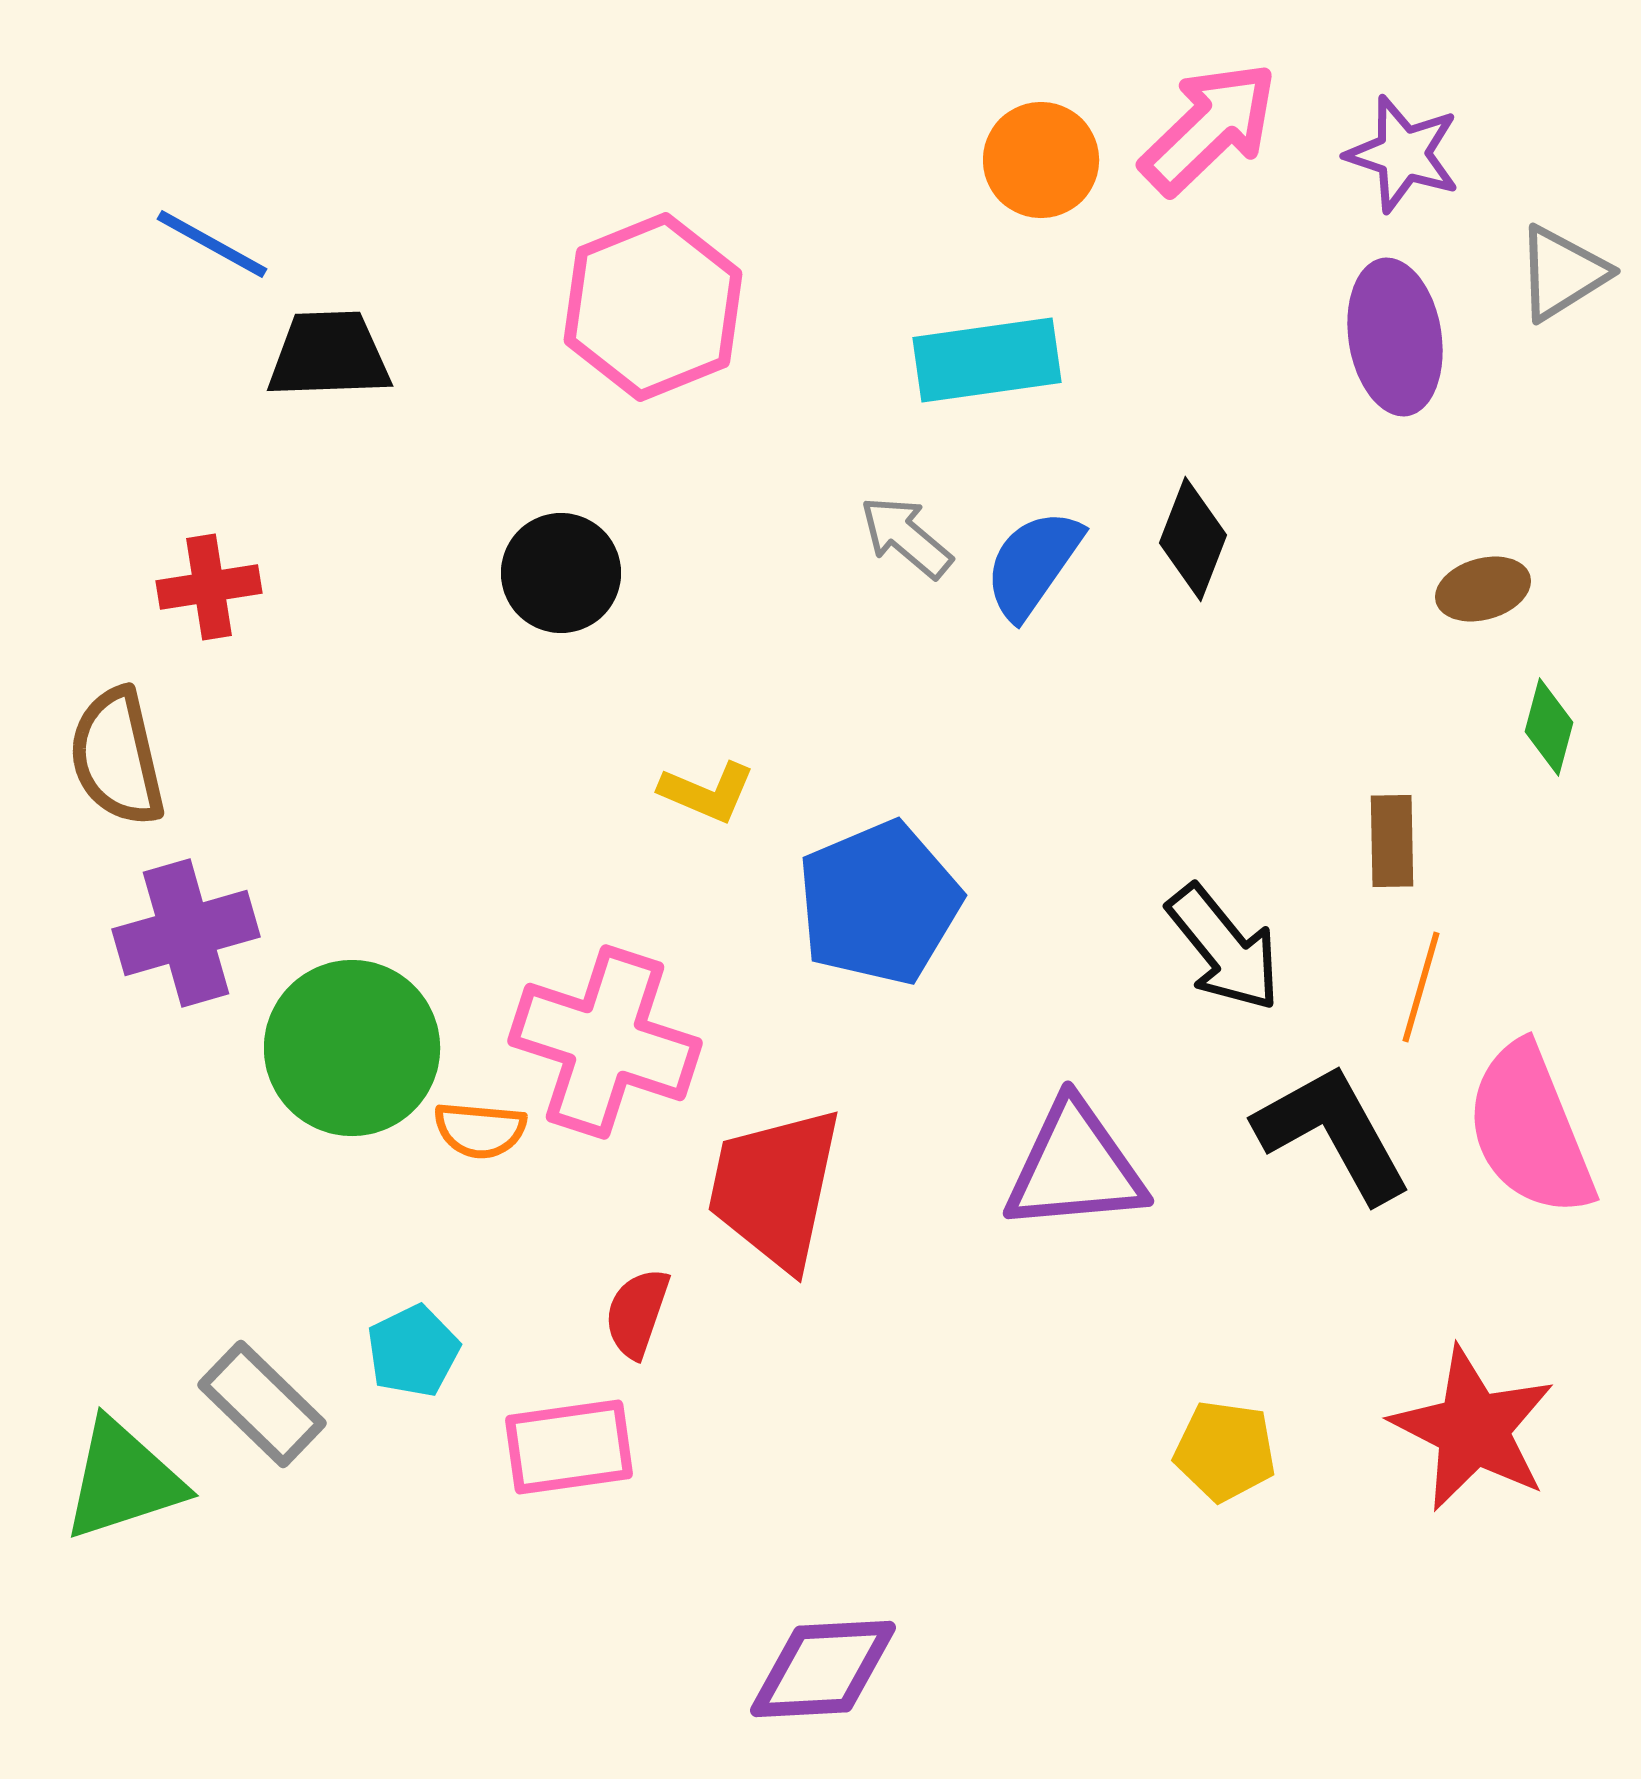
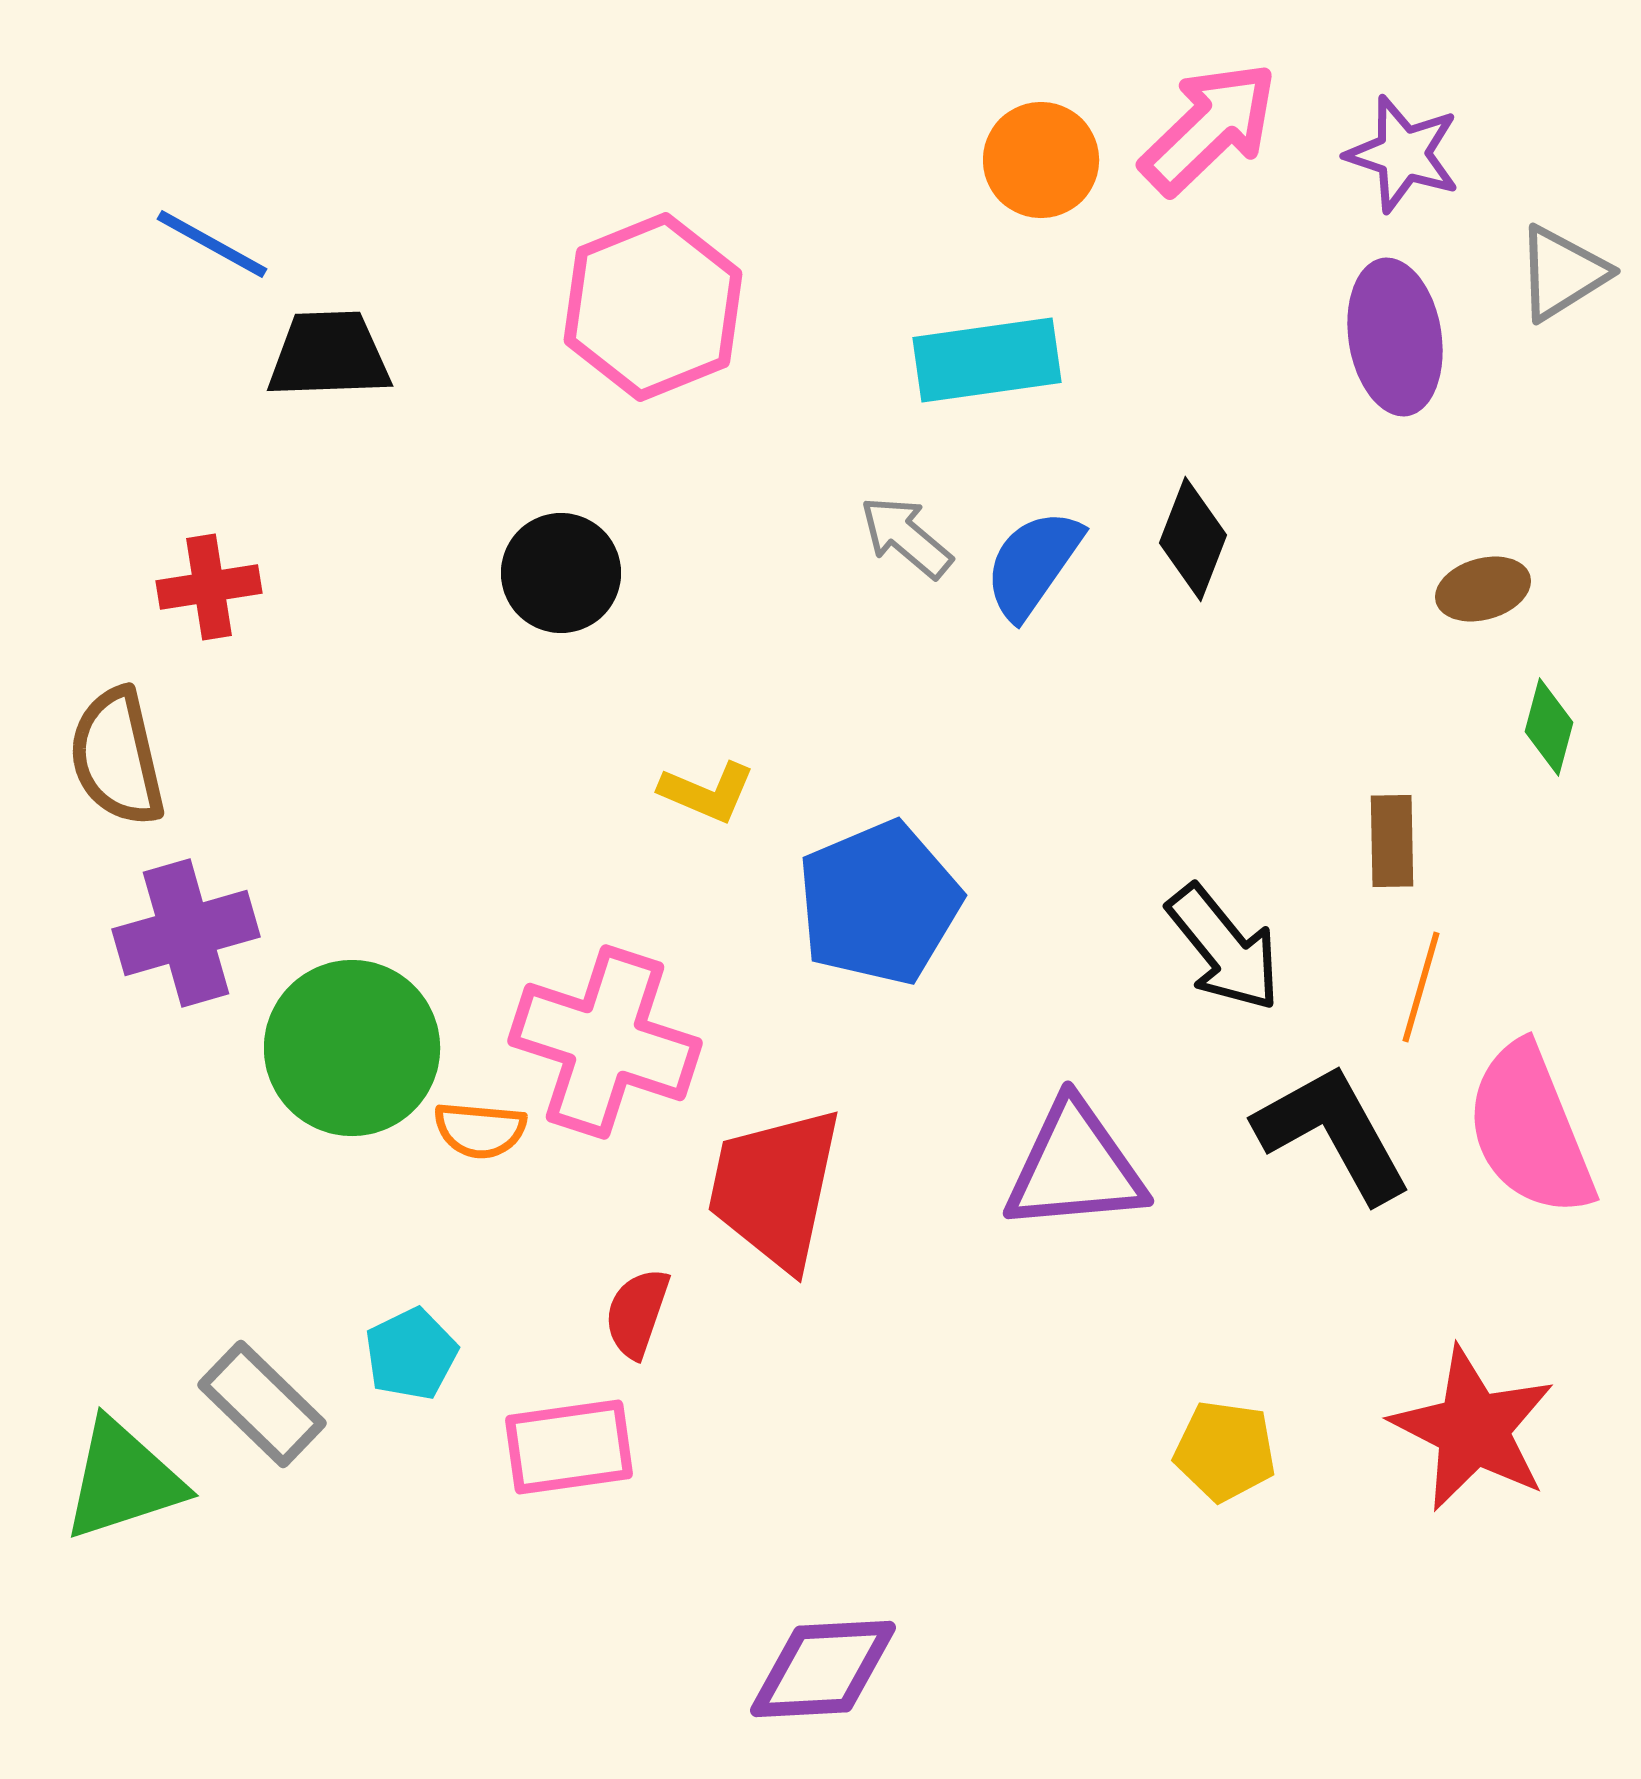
cyan pentagon: moved 2 px left, 3 px down
